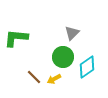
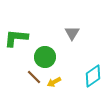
gray triangle: rotated 14 degrees counterclockwise
green circle: moved 18 px left
cyan diamond: moved 6 px right, 9 px down
yellow arrow: moved 3 px down
